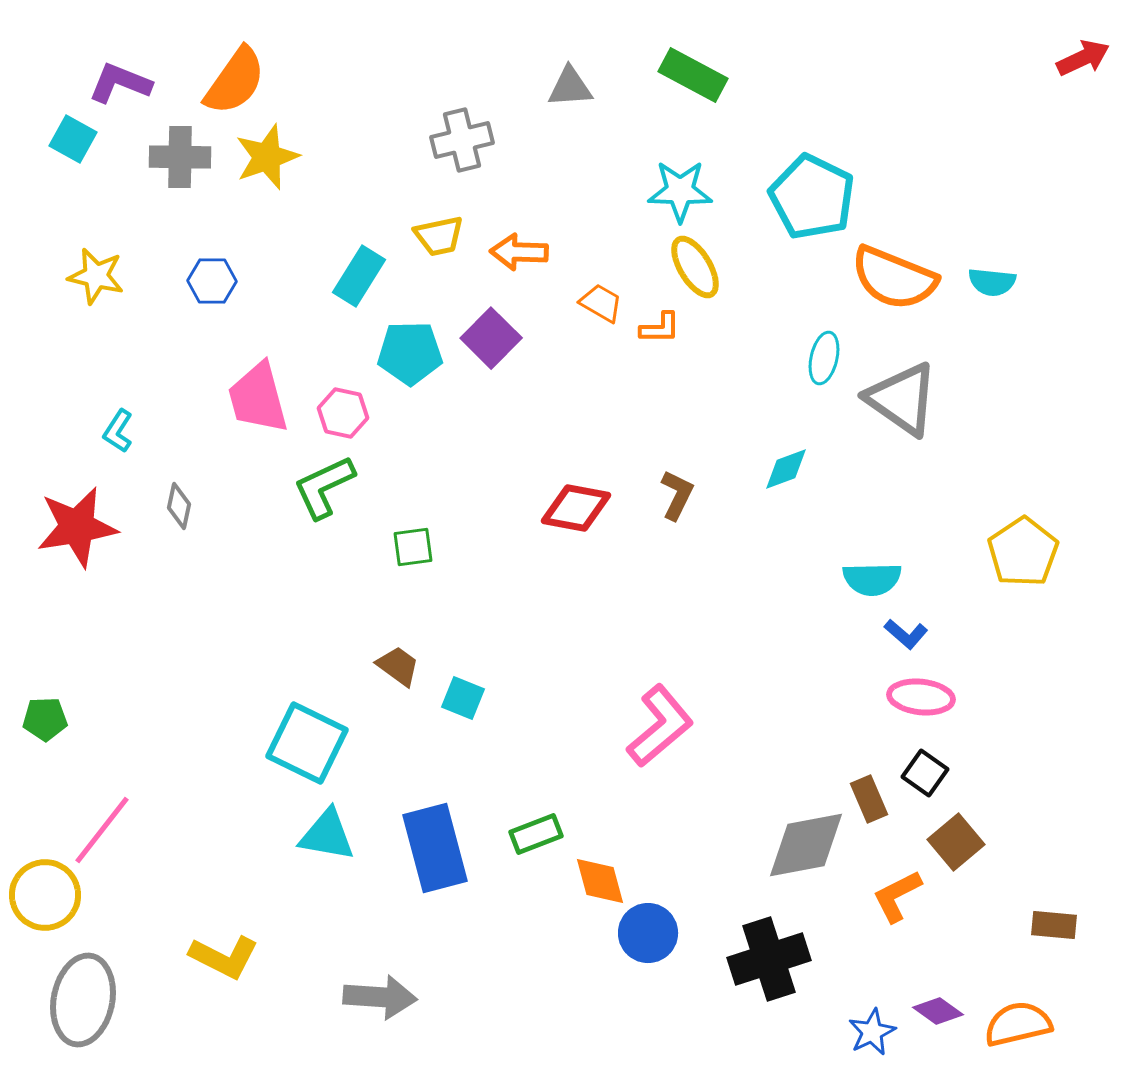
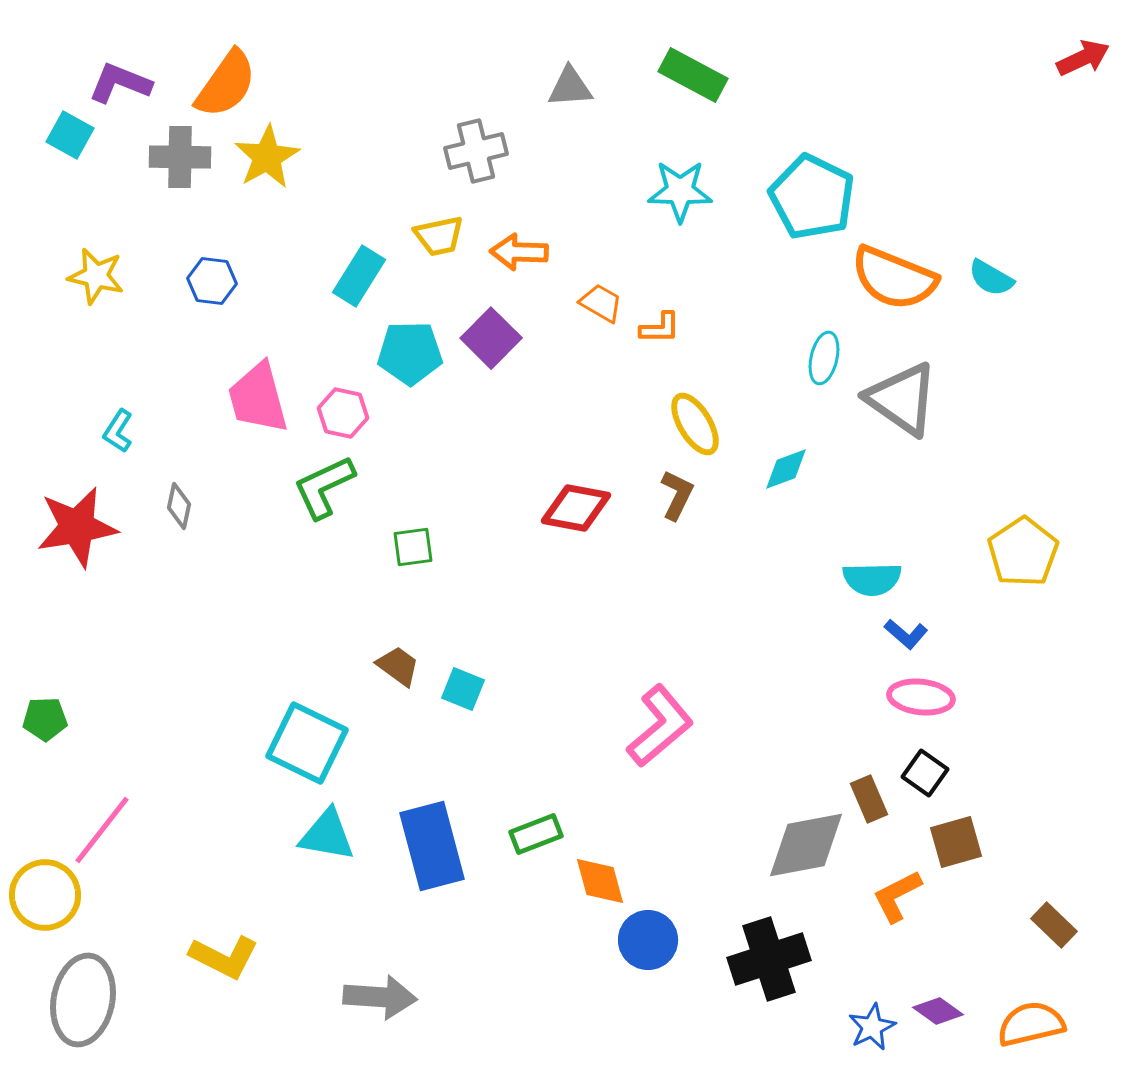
orange semicircle at (235, 81): moved 9 px left, 3 px down
cyan square at (73, 139): moved 3 px left, 4 px up
gray cross at (462, 140): moved 14 px right, 11 px down
yellow star at (267, 157): rotated 10 degrees counterclockwise
yellow ellipse at (695, 267): moved 157 px down
blue hexagon at (212, 281): rotated 6 degrees clockwise
cyan semicircle at (992, 282): moved 1 px left, 4 px up; rotated 24 degrees clockwise
cyan square at (463, 698): moved 9 px up
brown square at (956, 842): rotated 24 degrees clockwise
blue rectangle at (435, 848): moved 3 px left, 2 px up
brown rectangle at (1054, 925): rotated 39 degrees clockwise
blue circle at (648, 933): moved 7 px down
orange semicircle at (1018, 1024): moved 13 px right
blue star at (872, 1032): moved 5 px up
